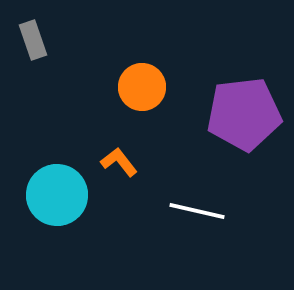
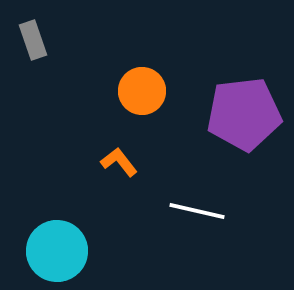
orange circle: moved 4 px down
cyan circle: moved 56 px down
